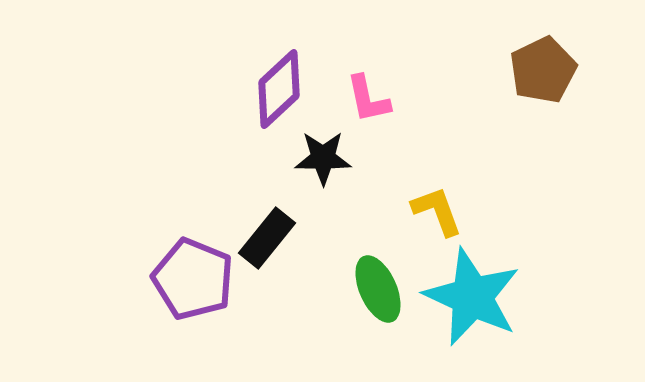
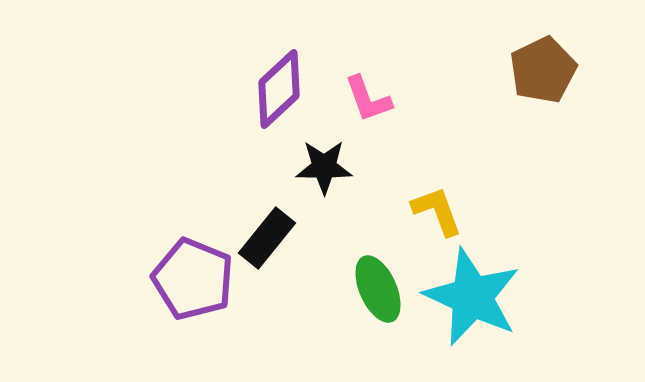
pink L-shape: rotated 8 degrees counterclockwise
black star: moved 1 px right, 9 px down
